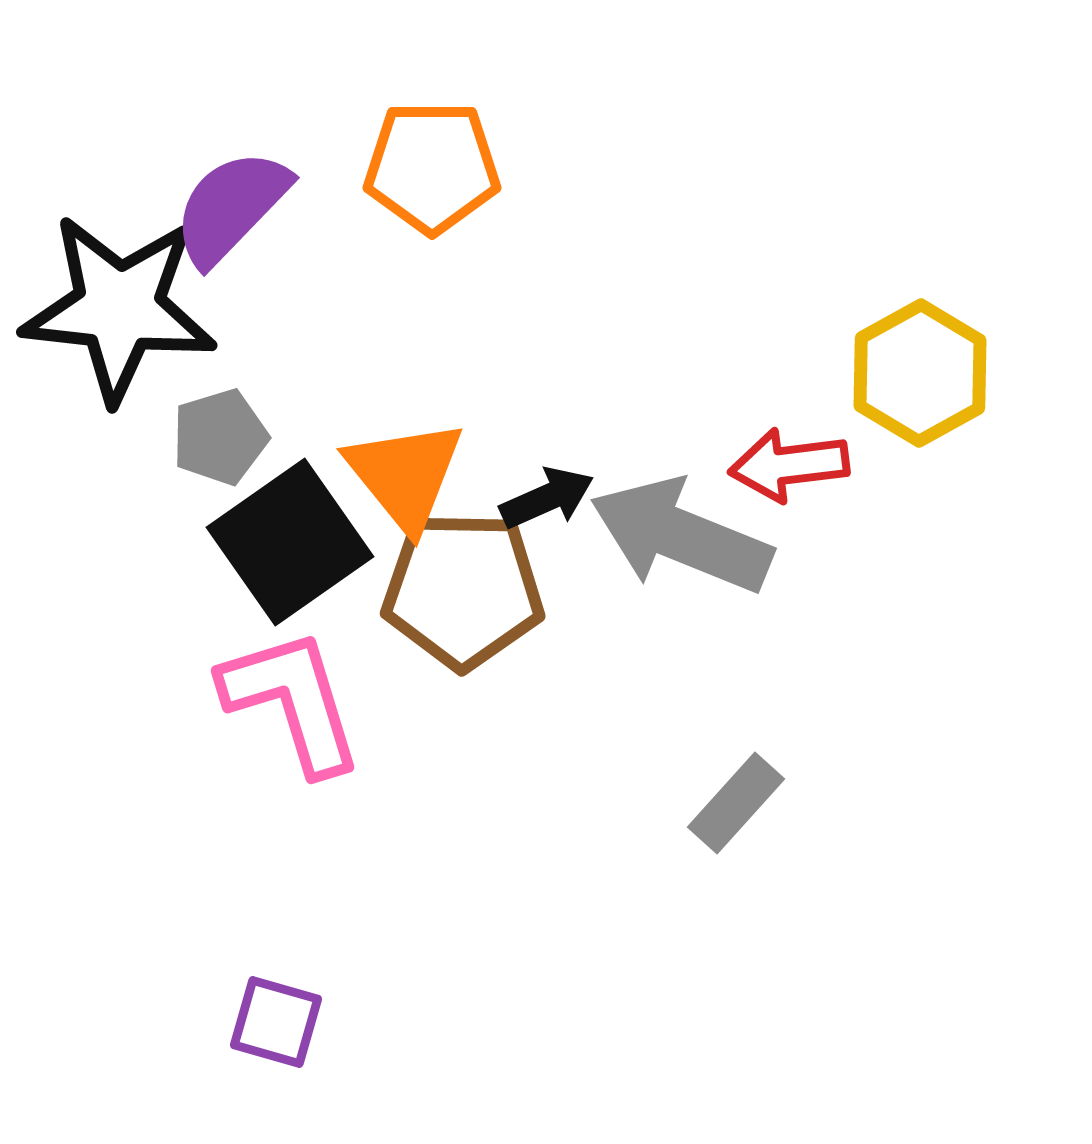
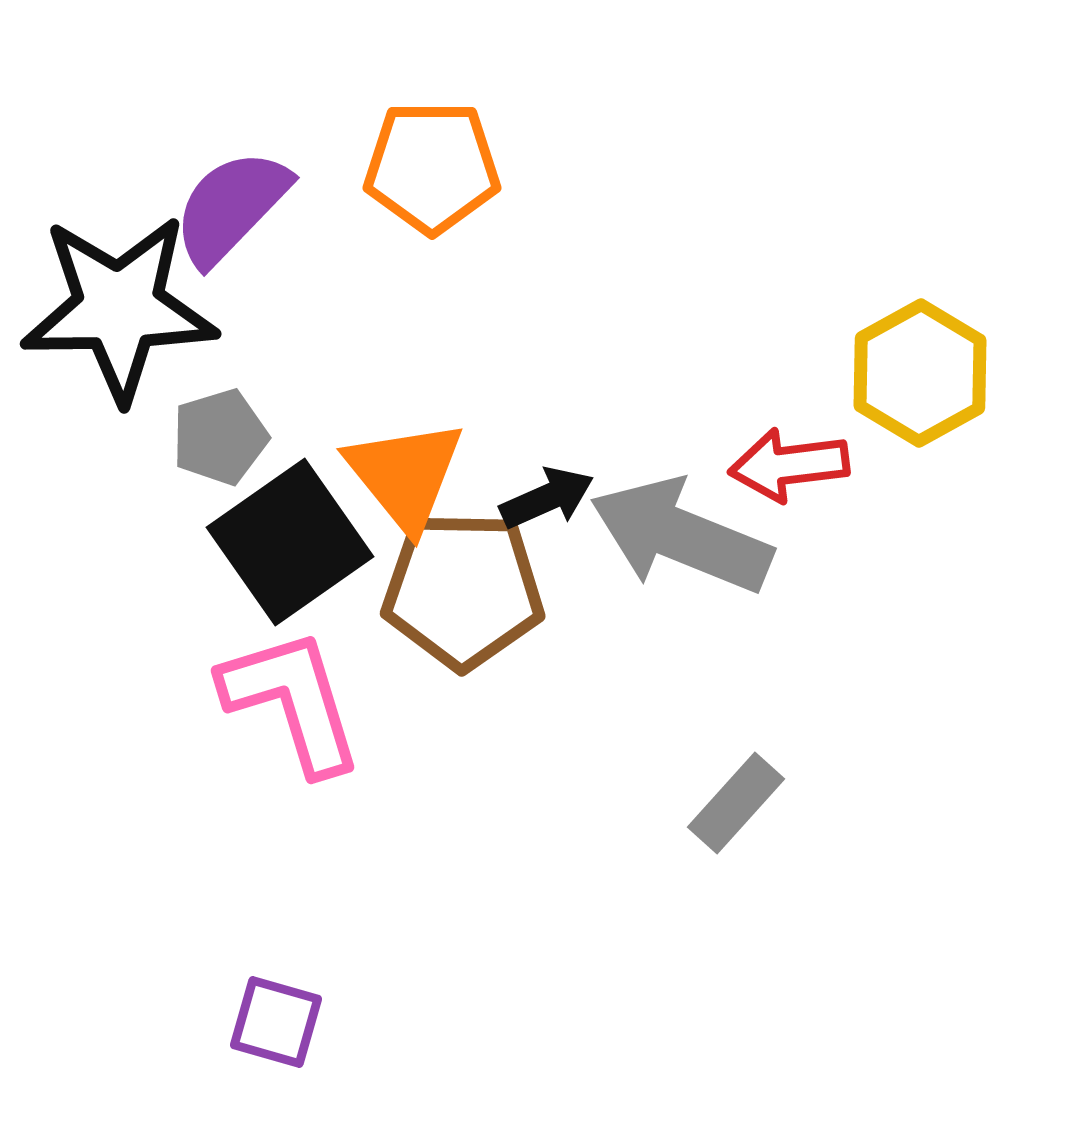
black star: rotated 7 degrees counterclockwise
